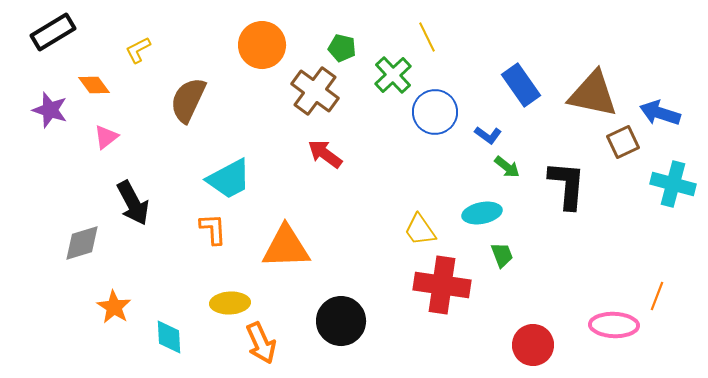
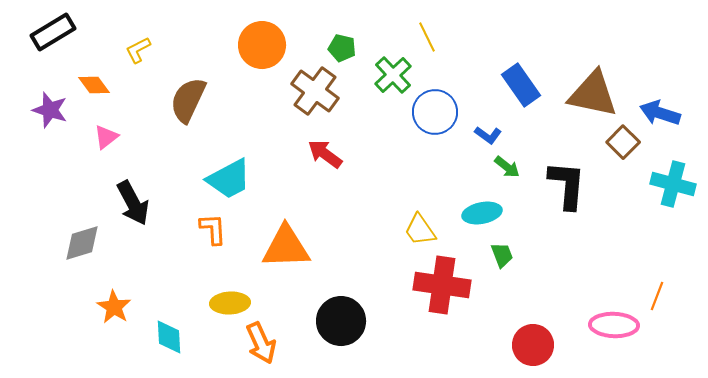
brown square: rotated 20 degrees counterclockwise
